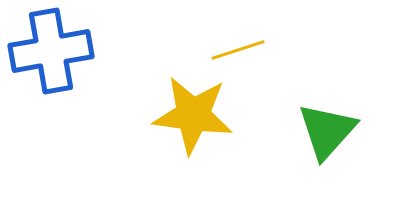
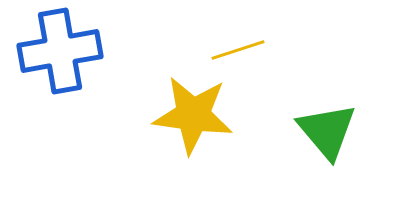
blue cross: moved 9 px right
green triangle: rotated 22 degrees counterclockwise
